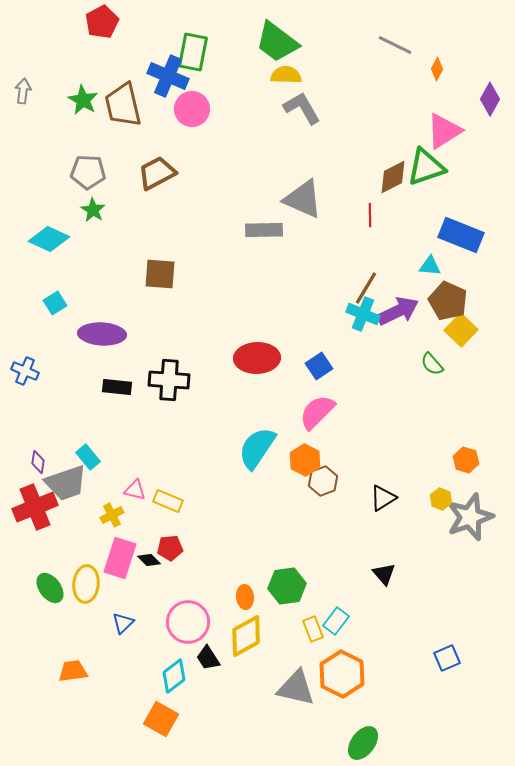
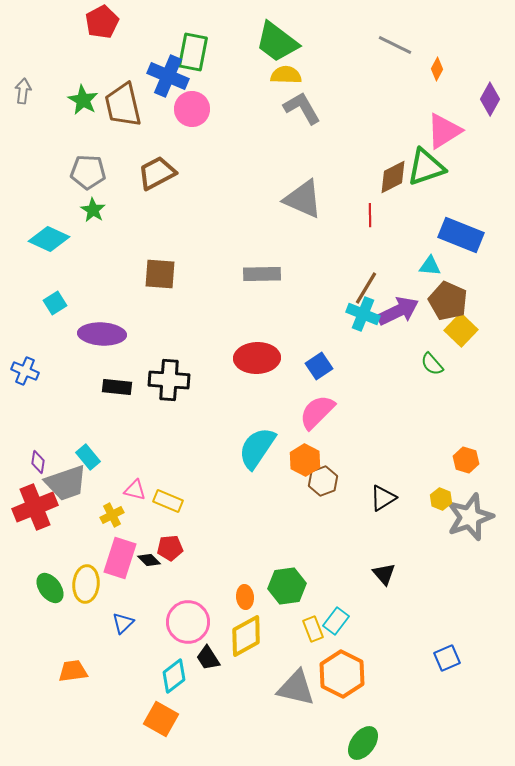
gray rectangle at (264, 230): moved 2 px left, 44 px down
